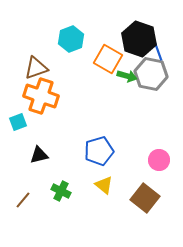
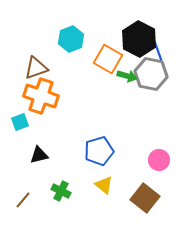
black hexagon: rotated 8 degrees clockwise
cyan square: moved 2 px right
